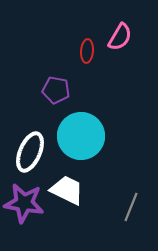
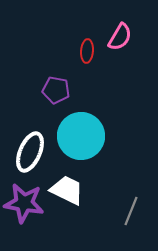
gray line: moved 4 px down
